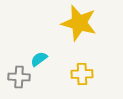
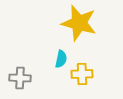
cyan semicircle: moved 22 px right; rotated 138 degrees clockwise
gray cross: moved 1 px right, 1 px down
